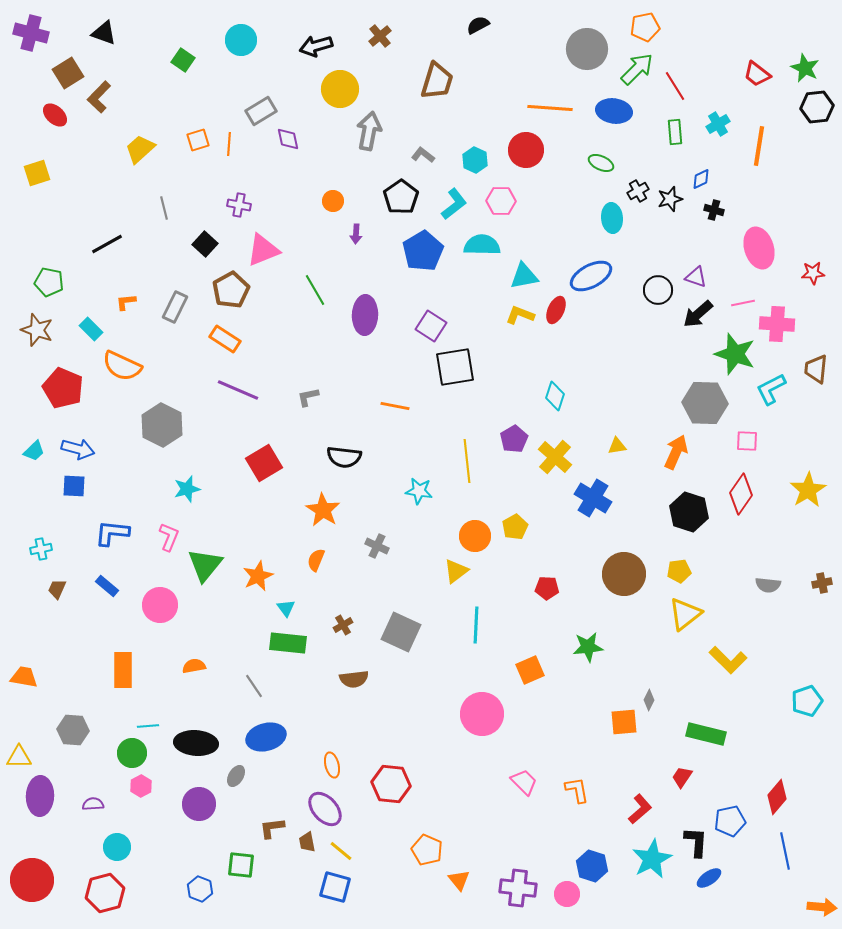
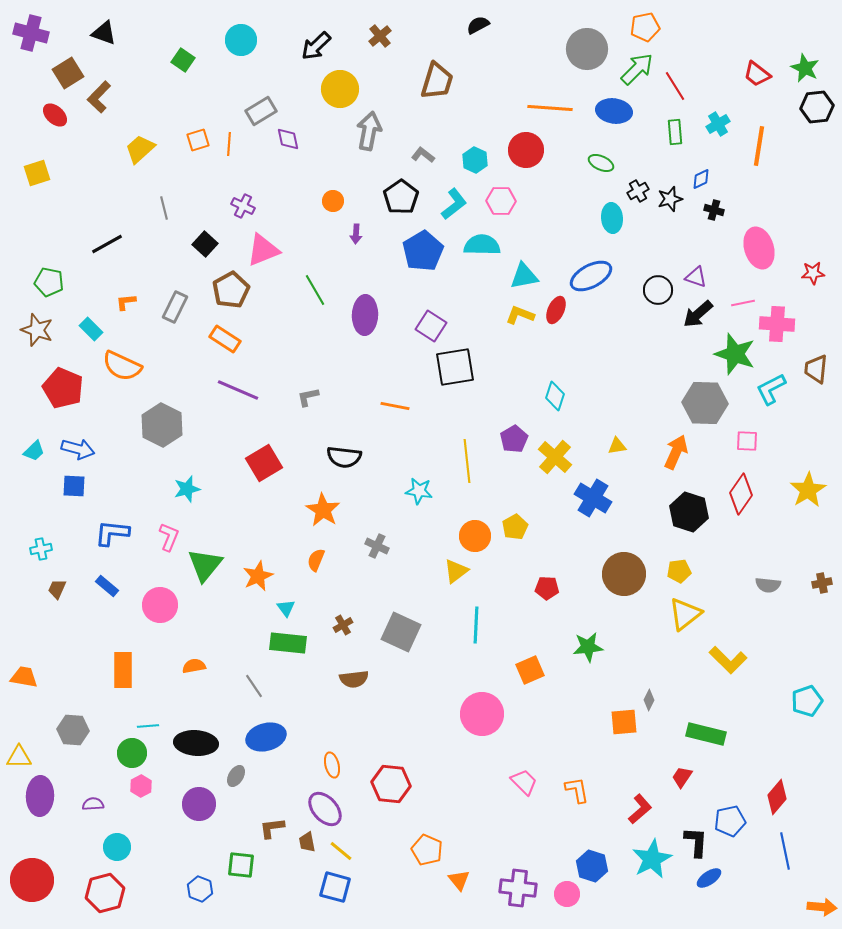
black arrow at (316, 46): rotated 28 degrees counterclockwise
purple cross at (239, 205): moved 4 px right, 1 px down; rotated 15 degrees clockwise
